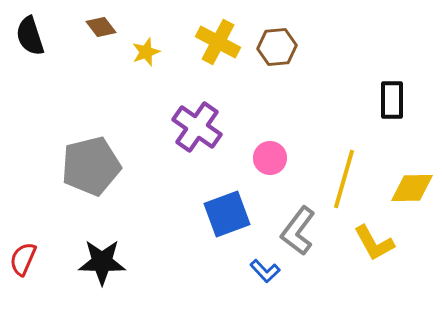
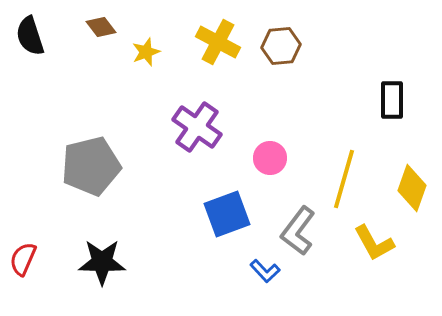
brown hexagon: moved 4 px right, 1 px up
yellow diamond: rotated 69 degrees counterclockwise
